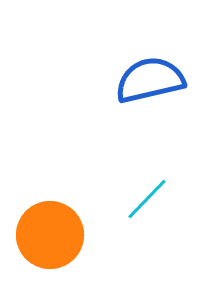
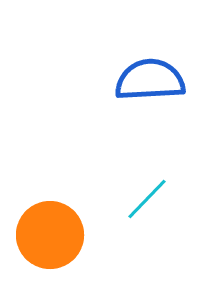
blue semicircle: rotated 10 degrees clockwise
